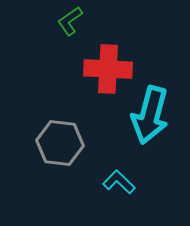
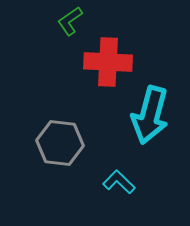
red cross: moved 7 px up
